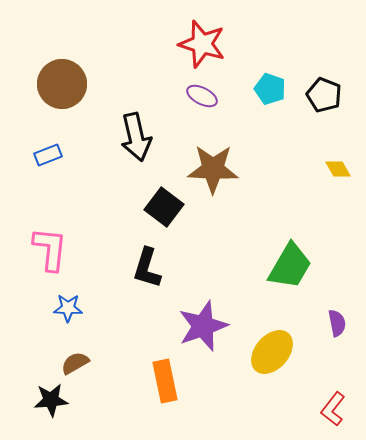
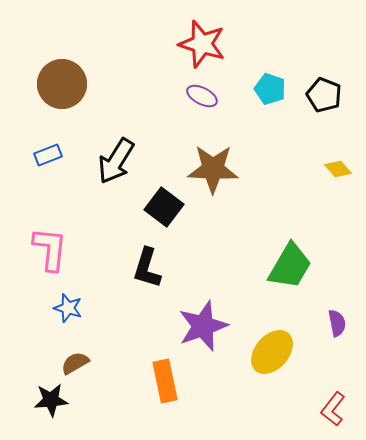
black arrow: moved 20 px left, 24 px down; rotated 45 degrees clockwise
yellow diamond: rotated 12 degrees counterclockwise
blue star: rotated 16 degrees clockwise
